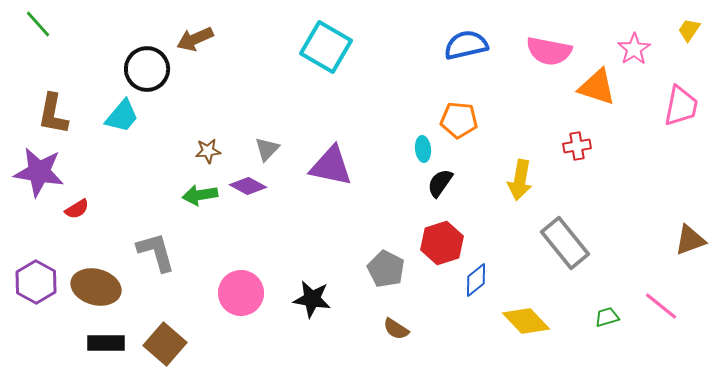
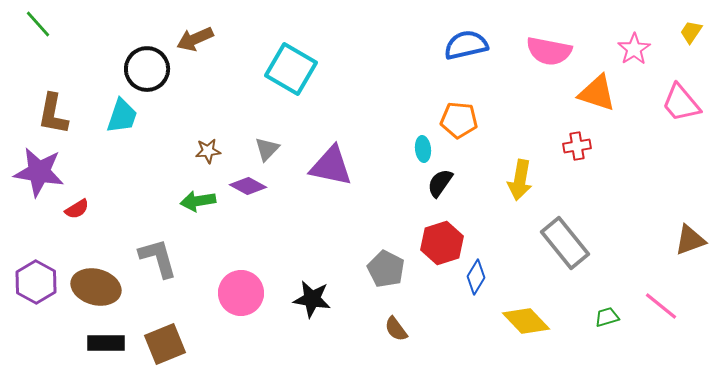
yellow trapezoid: moved 2 px right, 2 px down
cyan square: moved 35 px left, 22 px down
orange triangle: moved 6 px down
pink trapezoid: moved 3 px up; rotated 129 degrees clockwise
cyan trapezoid: rotated 21 degrees counterclockwise
green arrow: moved 2 px left, 6 px down
gray L-shape: moved 2 px right, 6 px down
blue diamond: moved 3 px up; rotated 20 degrees counterclockwise
brown semicircle: rotated 20 degrees clockwise
brown square: rotated 27 degrees clockwise
